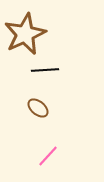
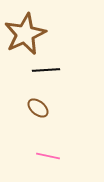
black line: moved 1 px right
pink line: rotated 60 degrees clockwise
